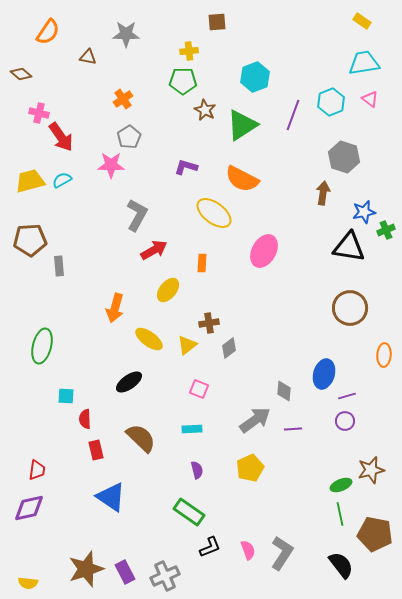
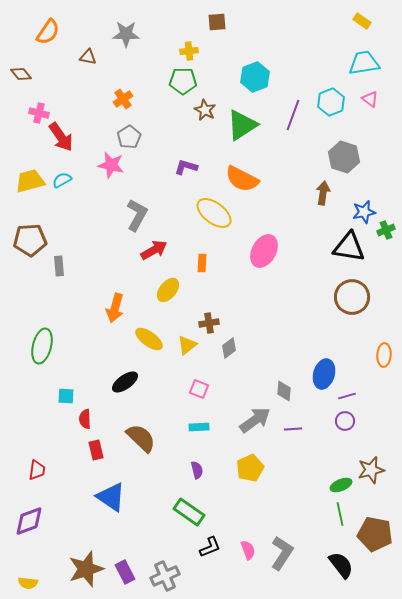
brown diamond at (21, 74): rotated 10 degrees clockwise
pink star at (111, 165): rotated 12 degrees clockwise
brown circle at (350, 308): moved 2 px right, 11 px up
black ellipse at (129, 382): moved 4 px left
cyan rectangle at (192, 429): moved 7 px right, 2 px up
purple diamond at (29, 508): moved 13 px down; rotated 8 degrees counterclockwise
